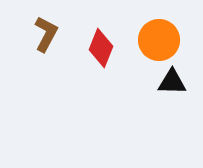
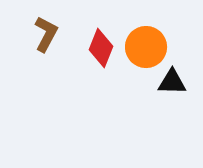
orange circle: moved 13 px left, 7 px down
